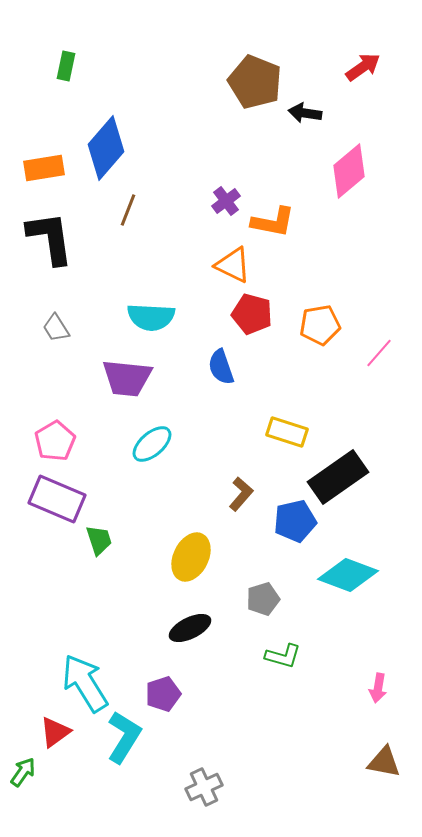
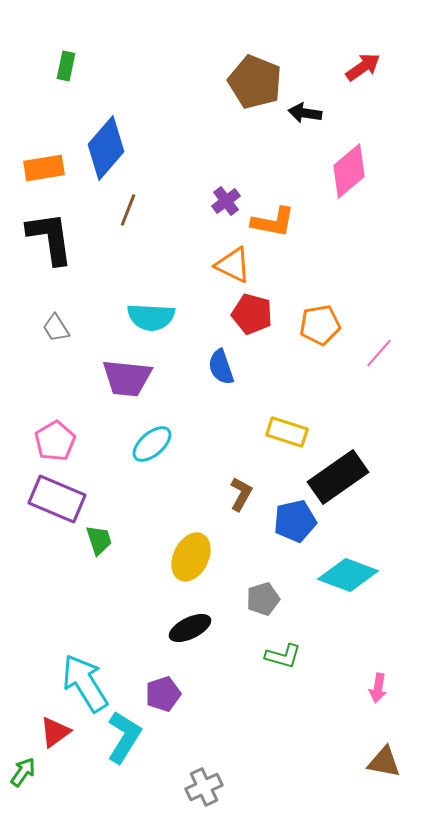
brown L-shape: rotated 12 degrees counterclockwise
